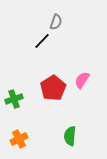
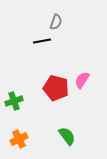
black line: rotated 36 degrees clockwise
red pentagon: moved 3 px right; rotated 25 degrees counterclockwise
green cross: moved 2 px down
green semicircle: moved 3 px left; rotated 138 degrees clockwise
